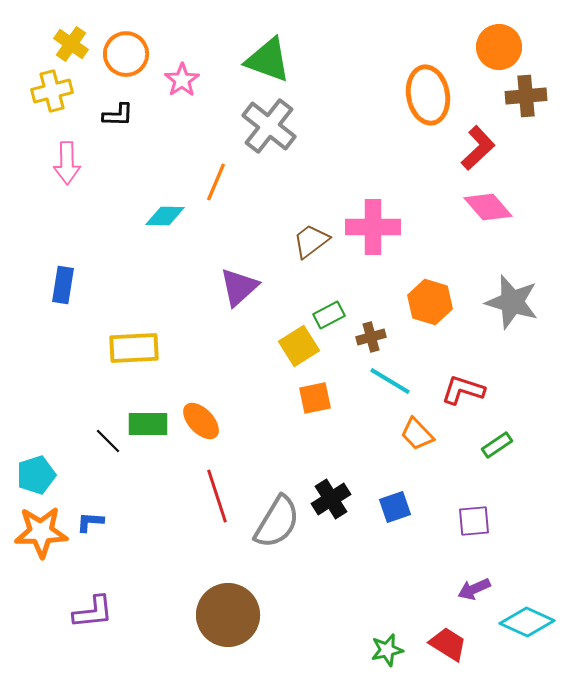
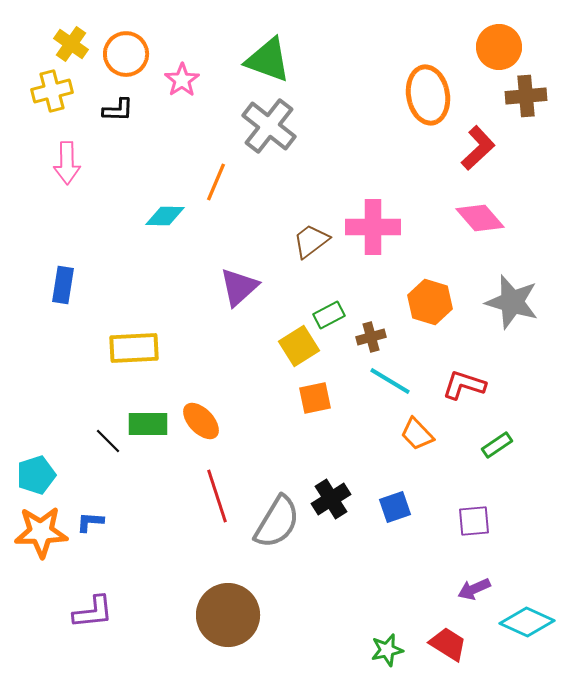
black L-shape at (118, 115): moved 5 px up
pink diamond at (488, 207): moved 8 px left, 11 px down
red L-shape at (463, 390): moved 1 px right, 5 px up
